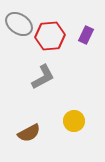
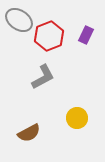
gray ellipse: moved 4 px up
red hexagon: moved 1 px left; rotated 16 degrees counterclockwise
yellow circle: moved 3 px right, 3 px up
